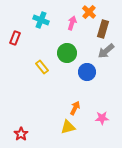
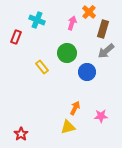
cyan cross: moved 4 px left
red rectangle: moved 1 px right, 1 px up
pink star: moved 1 px left, 2 px up
